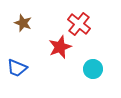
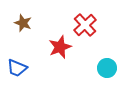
red cross: moved 6 px right, 1 px down; rotated 10 degrees clockwise
cyan circle: moved 14 px right, 1 px up
